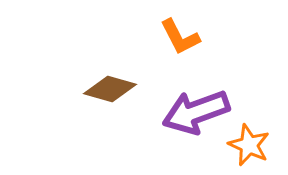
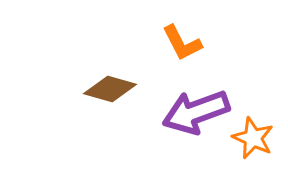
orange L-shape: moved 2 px right, 6 px down
orange star: moved 4 px right, 7 px up
